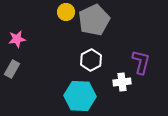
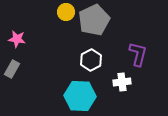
pink star: rotated 18 degrees clockwise
purple L-shape: moved 3 px left, 8 px up
